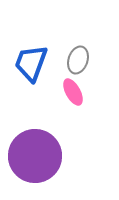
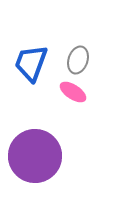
pink ellipse: rotated 28 degrees counterclockwise
